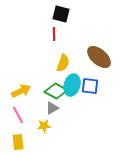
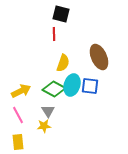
brown ellipse: rotated 25 degrees clockwise
green diamond: moved 2 px left, 2 px up
gray triangle: moved 4 px left, 3 px down; rotated 32 degrees counterclockwise
